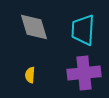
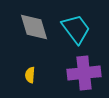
cyan trapezoid: moved 7 px left, 1 px up; rotated 140 degrees clockwise
